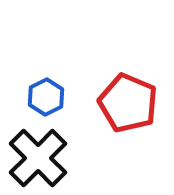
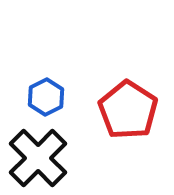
red pentagon: moved 7 px down; rotated 10 degrees clockwise
